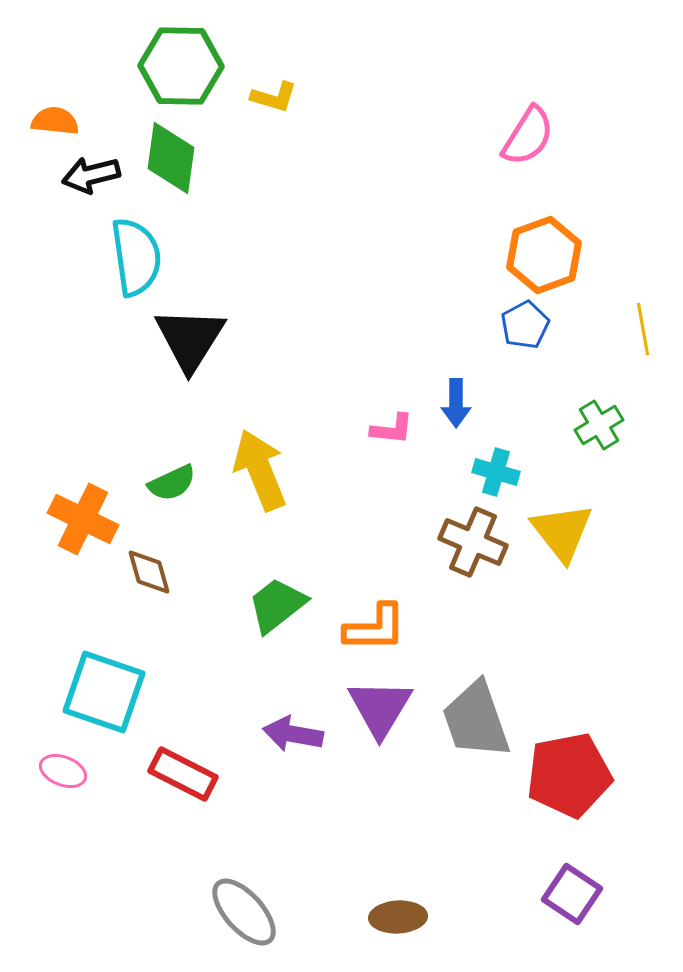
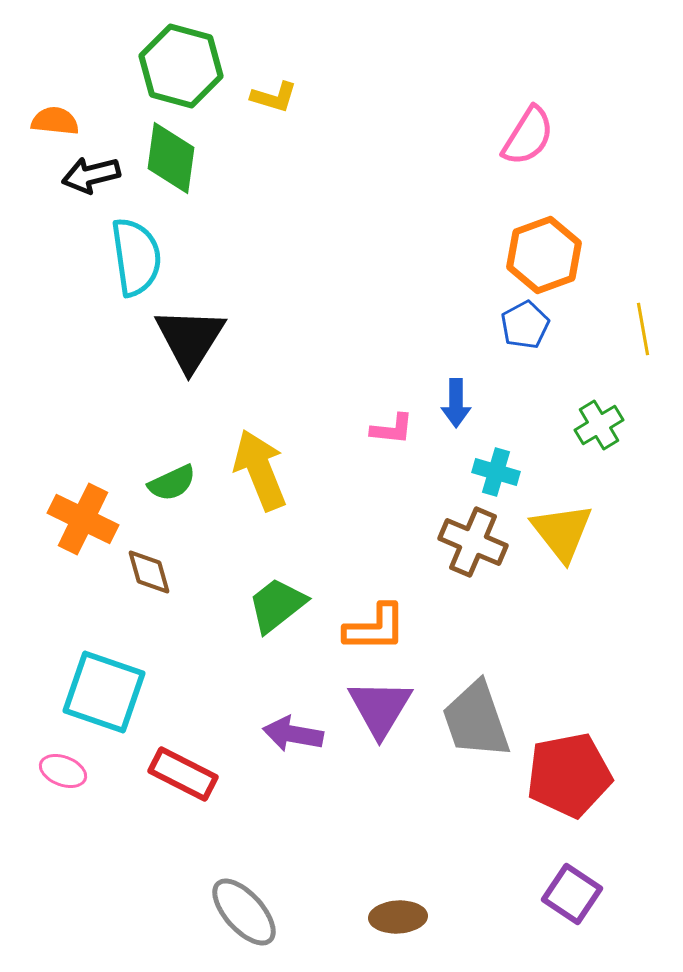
green hexagon: rotated 14 degrees clockwise
